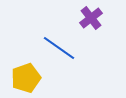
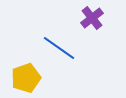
purple cross: moved 1 px right
